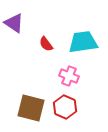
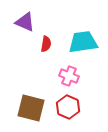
purple triangle: moved 11 px right, 1 px up; rotated 10 degrees counterclockwise
red semicircle: rotated 133 degrees counterclockwise
red hexagon: moved 3 px right
